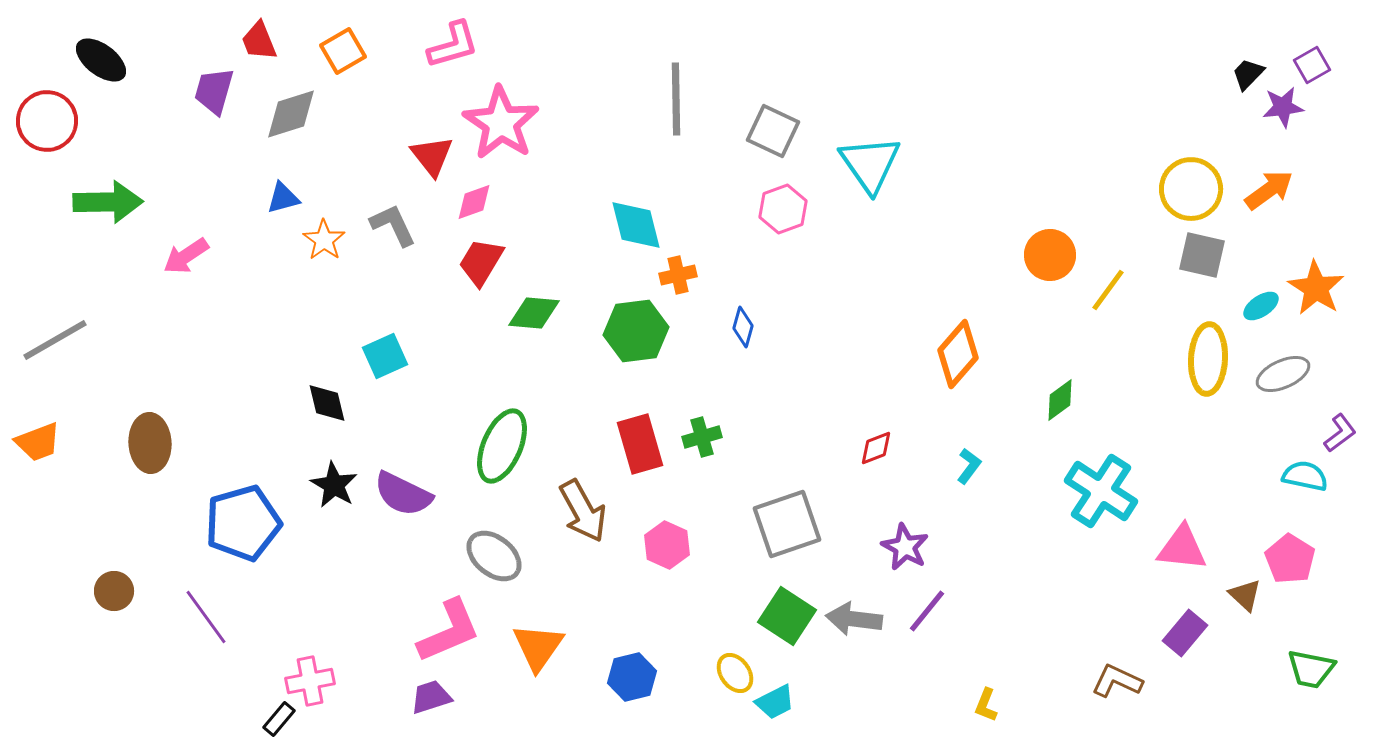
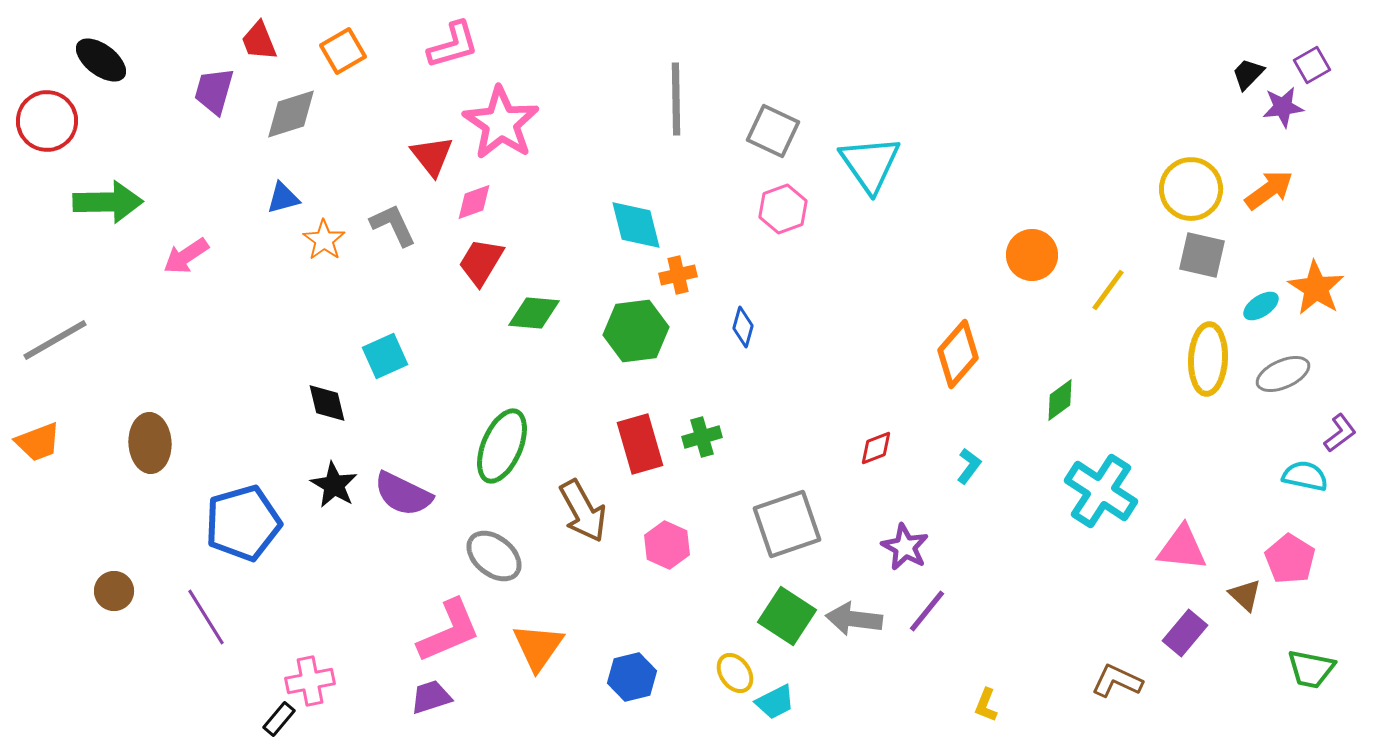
orange circle at (1050, 255): moved 18 px left
purple line at (206, 617): rotated 4 degrees clockwise
